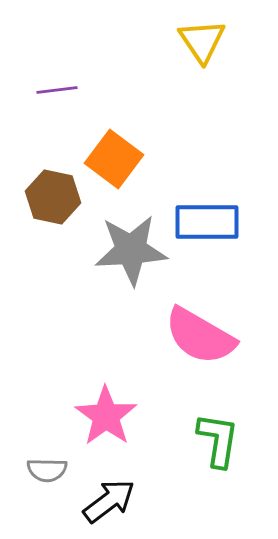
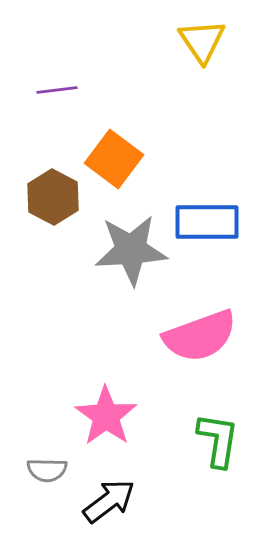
brown hexagon: rotated 16 degrees clockwise
pink semicircle: rotated 50 degrees counterclockwise
